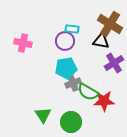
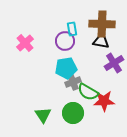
brown cross: moved 8 px left; rotated 30 degrees counterclockwise
cyan rectangle: rotated 72 degrees clockwise
pink cross: moved 2 px right; rotated 36 degrees clockwise
gray cross: moved 1 px up
green circle: moved 2 px right, 9 px up
